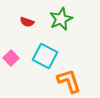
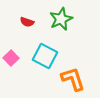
orange L-shape: moved 4 px right, 2 px up
